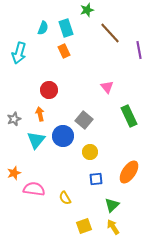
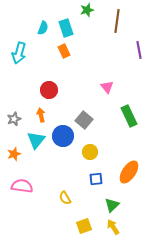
brown line: moved 7 px right, 12 px up; rotated 50 degrees clockwise
orange arrow: moved 1 px right, 1 px down
orange star: moved 19 px up
pink semicircle: moved 12 px left, 3 px up
